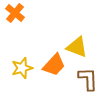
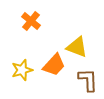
orange cross: moved 16 px right, 8 px down
yellow star: moved 2 px down
brown L-shape: moved 1 px down
